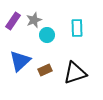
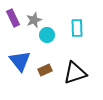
purple rectangle: moved 3 px up; rotated 60 degrees counterclockwise
blue triangle: rotated 25 degrees counterclockwise
